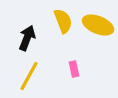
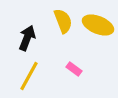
pink rectangle: rotated 42 degrees counterclockwise
